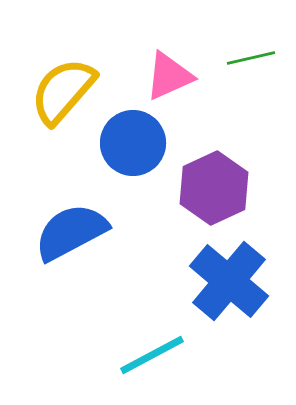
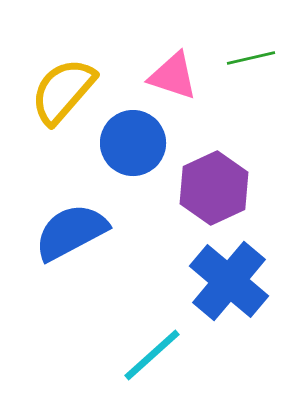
pink triangle: moved 4 px right; rotated 42 degrees clockwise
cyan line: rotated 14 degrees counterclockwise
